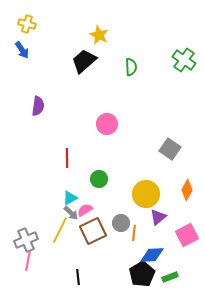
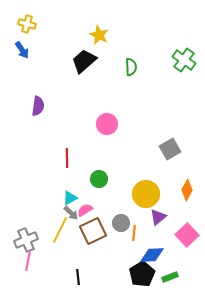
gray square: rotated 25 degrees clockwise
pink square: rotated 15 degrees counterclockwise
